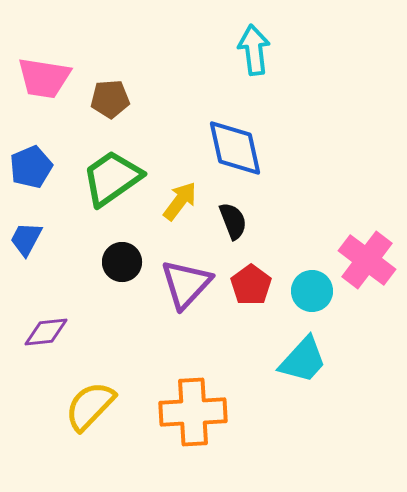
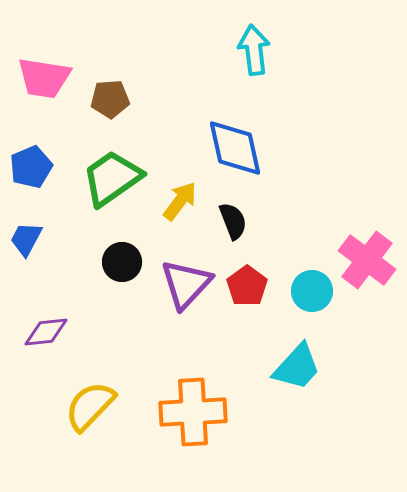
red pentagon: moved 4 px left, 1 px down
cyan trapezoid: moved 6 px left, 7 px down
